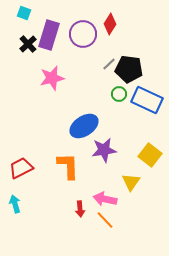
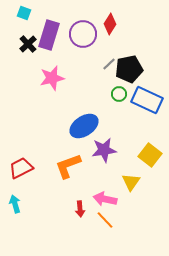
black pentagon: rotated 20 degrees counterclockwise
orange L-shape: rotated 108 degrees counterclockwise
